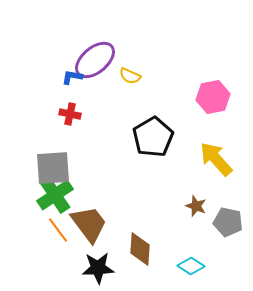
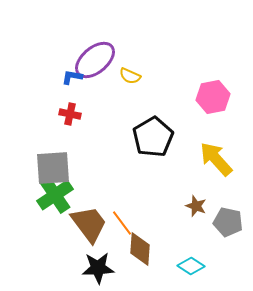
orange line: moved 64 px right, 7 px up
